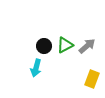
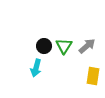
green triangle: moved 1 px left, 1 px down; rotated 30 degrees counterclockwise
yellow rectangle: moved 1 px right, 3 px up; rotated 12 degrees counterclockwise
